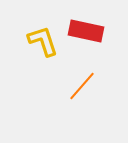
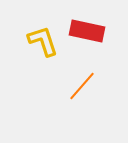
red rectangle: moved 1 px right
